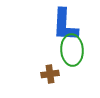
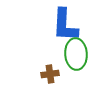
green ellipse: moved 4 px right, 4 px down
